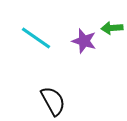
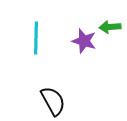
green arrow: moved 2 px left, 1 px up
cyan line: rotated 56 degrees clockwise
